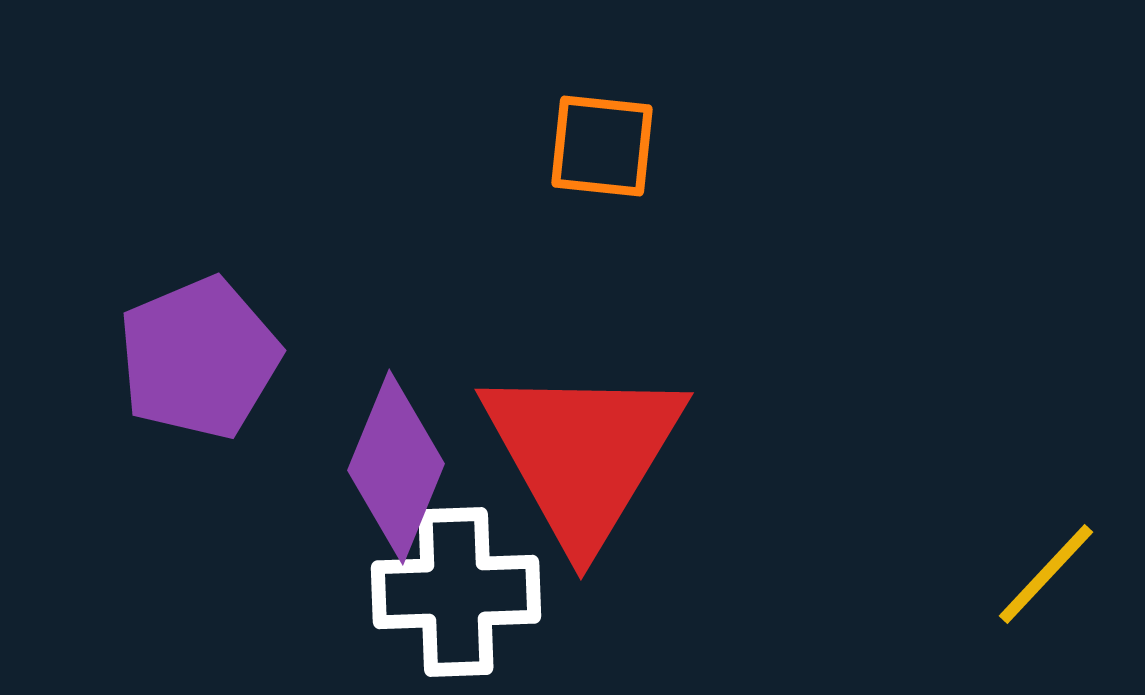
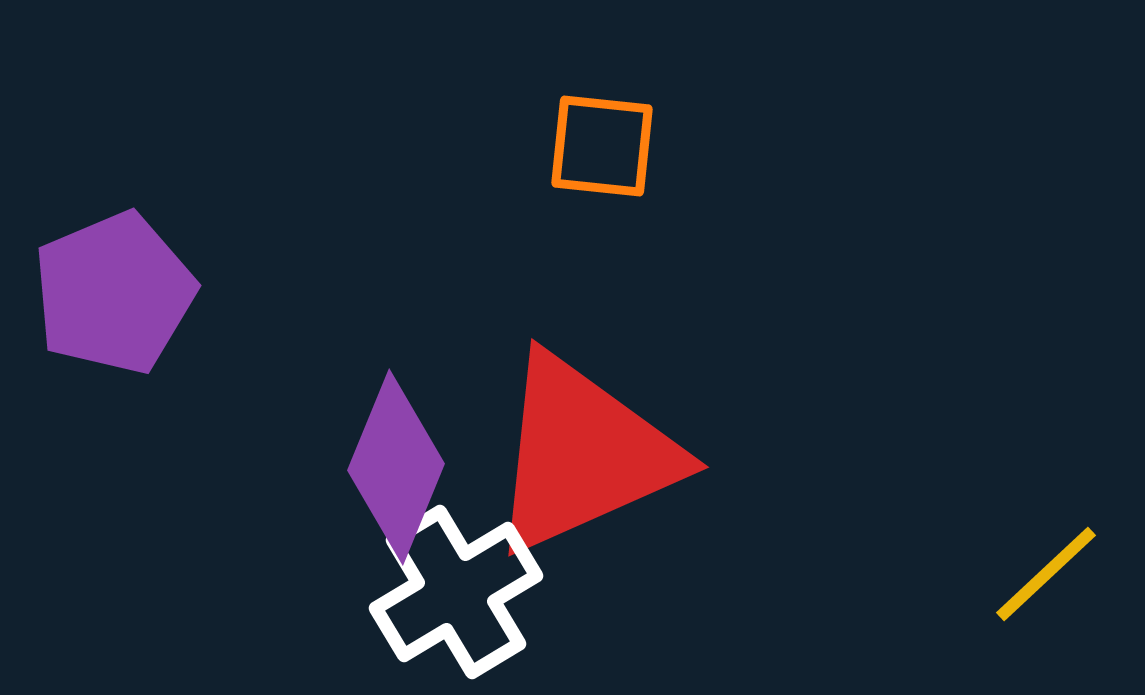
purple pentagon: moved 85 px left, 65 px up
red triangle: rotated 35 degrees clockwise
yellow line: rotated 4 degrees clockwise
white cross: rotated 29 degrees counterclockwise
